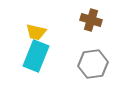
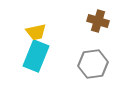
brown cross: moved 7 px right, 1 px down
yellow trapezoid: rotated 25 degrees counterclockwise
